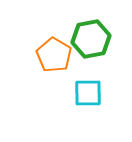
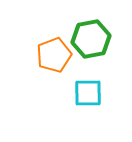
orange pentagon: rotated 20 degrees clockwise
